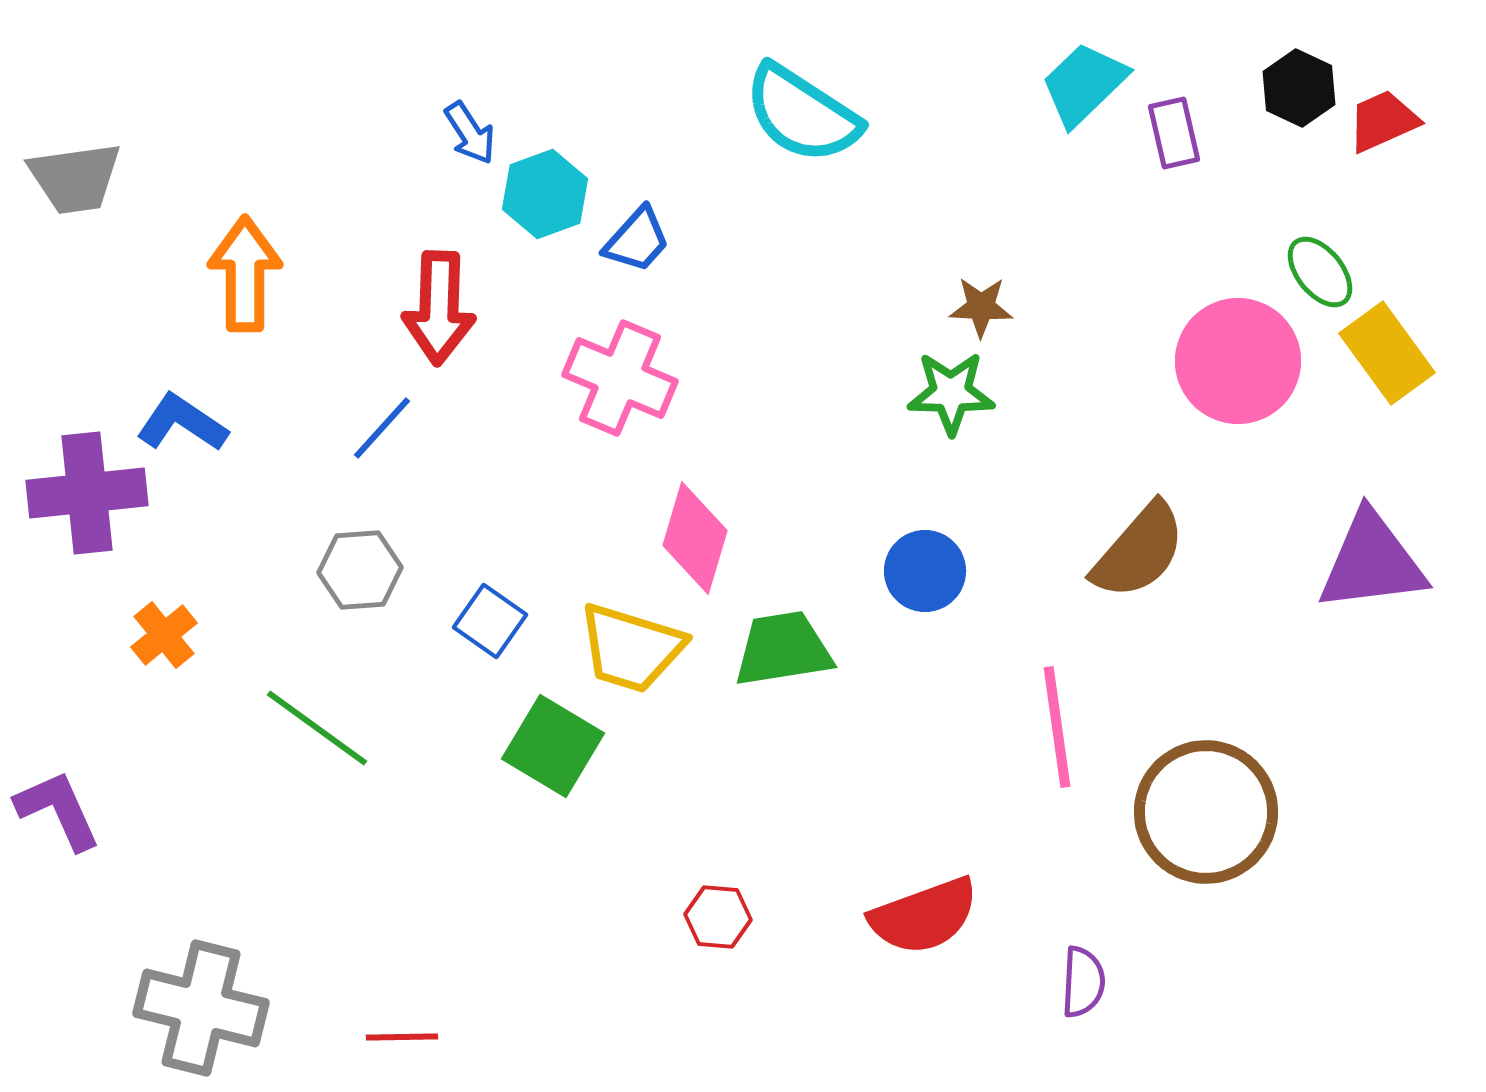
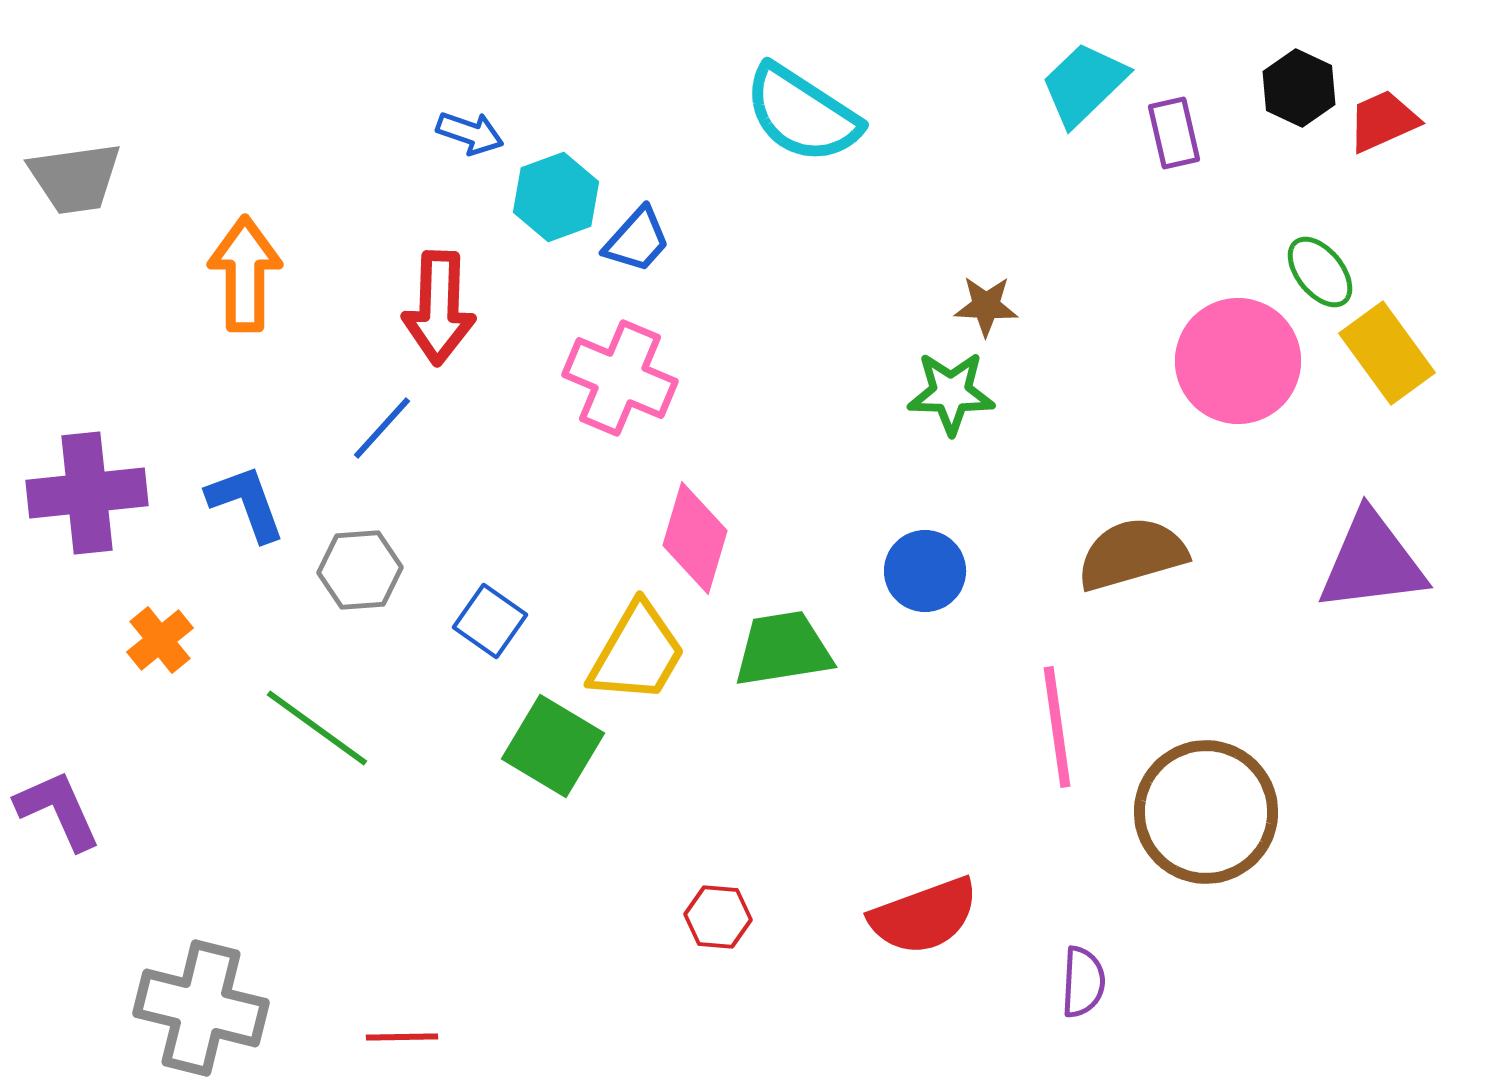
blue arrow: rotated 38 degrees counterclockwise
cyan hexagon: moved 11 px right, 3 px down
brown star: moved 5 px right, 1 px up
blue L-shape: moved 64 px right, 80 px down; rotated 36 degrees clockwise
brown semicircle: moved 7 px left, 3 px down; rotated 147 degrees counterclockwise
orange cross: moved 4 px left, 5 px down
yellow trapezoid: moved 6 px right, 5 px down; rotated 77 degrees counterclockwise
